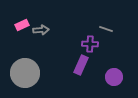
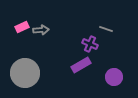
pink rectangle: moved 2 px down
purple cross: rotated 21 degrees clockwise
purple rectangle: rotated 36 degrees clockwise
